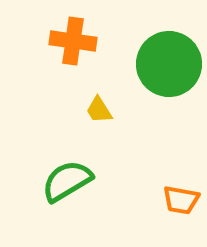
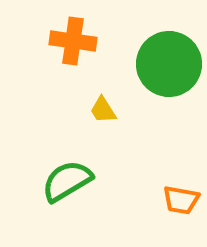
yellow trapezoid: moved 4 px right
